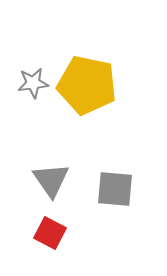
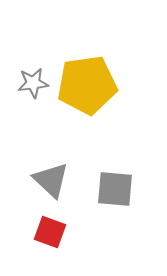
yellow pentagon: rotated 20 degrees counterclockwise
gray triangle: rotated 12 degrees counterclockwise
red square: moved 1 px up; rotated 8 degrees counterclockwise
